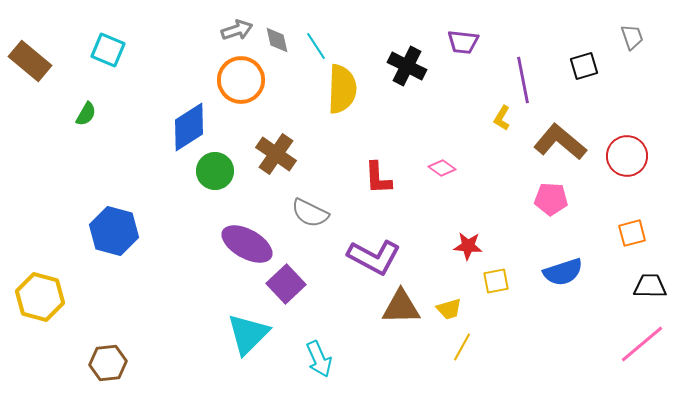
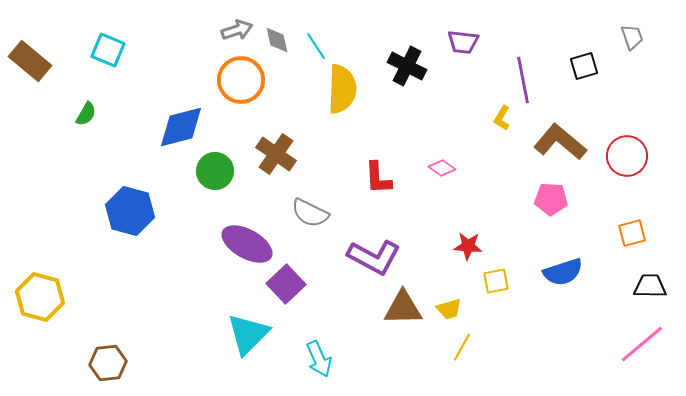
blue diamond: moved 8 px left; rotated 18 degrees clockwise
blue hexagon: moved 16 px right, 20 px up
brown triangle: moved 2 px right, 1 px down
